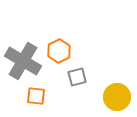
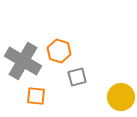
orange hexagon: rotated 15 degrees counterclockwise
yellow circle: moved 4 px right
